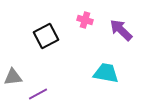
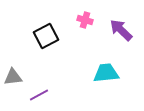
cyan trapezoid: rotated 16 degrees counterclockwise
purple line: moved 1 px right, 1 px down
